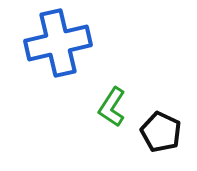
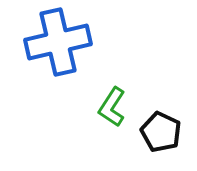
blue cross: moved 1 px up
